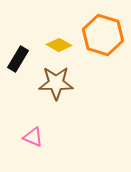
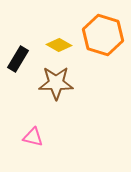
pink triangle: rotated 10 degrees counterclockwise
